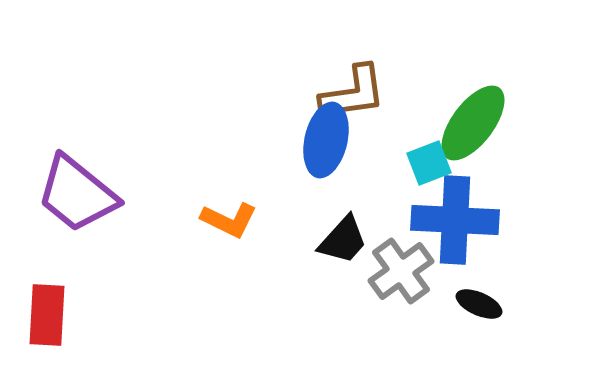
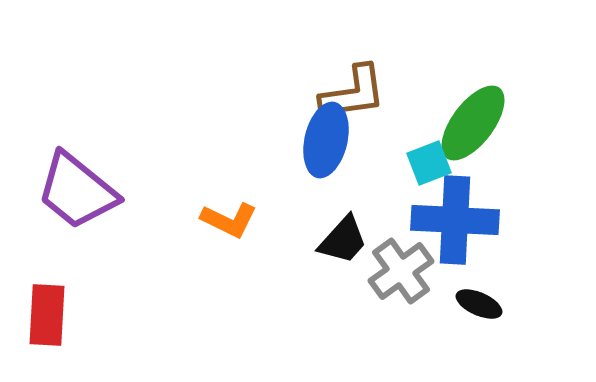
purple trapezoid: moved 3 px up
